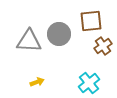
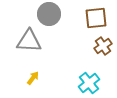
brown square: moved 5 px right, 3 px up
gray circle: moved 10 px left, 20 px up
yellow arrow: moved 4 px left, 4 px up; rotated 32 degrees counterclockwise
